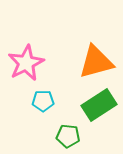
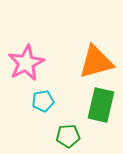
cyan pentagon: rotated 10 degrees counterclockwise
green rectangle: moved 2 px right; rotated 44 degrees counterclockwise
green pentagon: rotated 10 degrees counterclockwise
